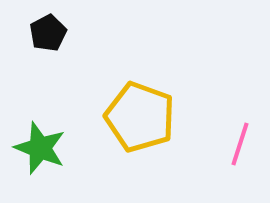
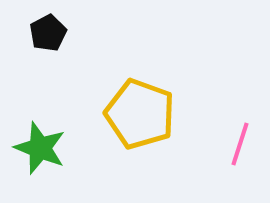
yellow pentagon: moved 3 px up
